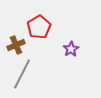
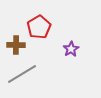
brown cross: rotated 24 degrees clockwise
gray line: rotated 32 degrees clockwise
